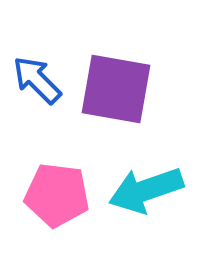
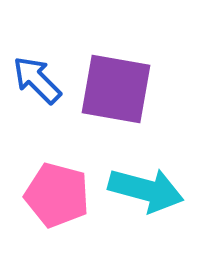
cyan arrow: rotated 146 degrees counterclockwise
pink pentagon: rotated 8 degrees clockwise
